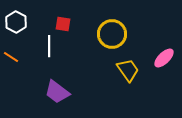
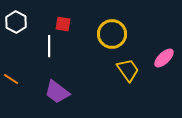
orange line: moved 22 px down
